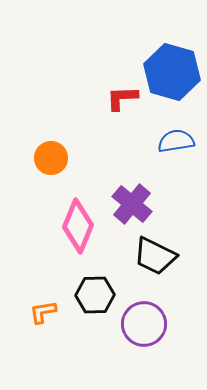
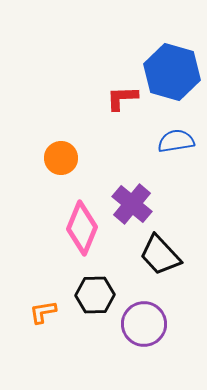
orange circle: moved 10 px right
pink diamond: moved 4 px right, 2 px down
black trapezoid: moved 5 px right, 1 px up; rotated 21 degrees clockwise
